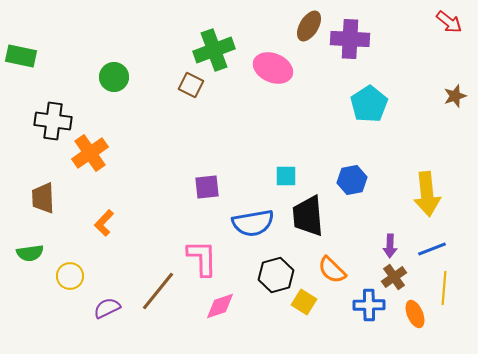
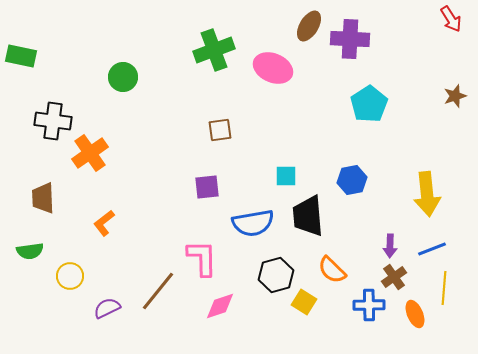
red arrow: moved 2 px right, 3 px up; rotated 20 degrees clockwise
green circle: moved 9 px right
brown square: moved 29 px right, 45 px down; rotated 35 degrees counterclockwise
orange L-shape: rotated 8 degrees clockwise
green semicircle: moved 2 px up
